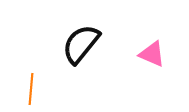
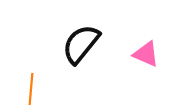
pink triangle: moved 6 px left
